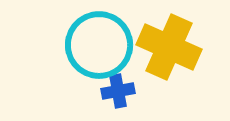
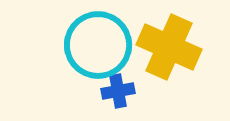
cyan circle: moved 1 px left
